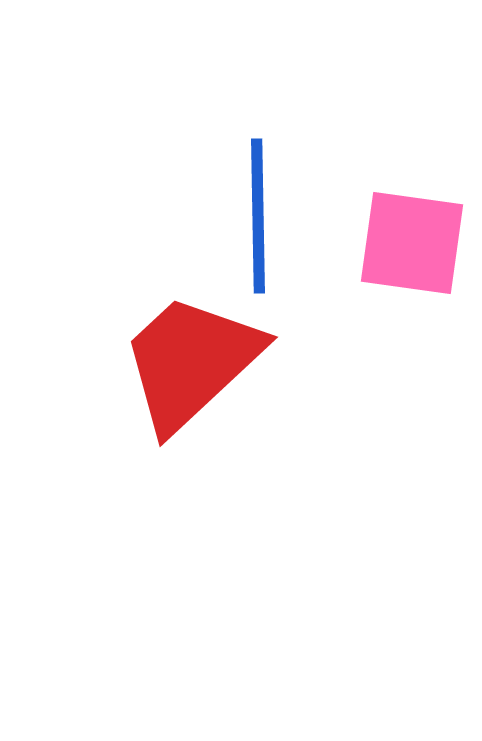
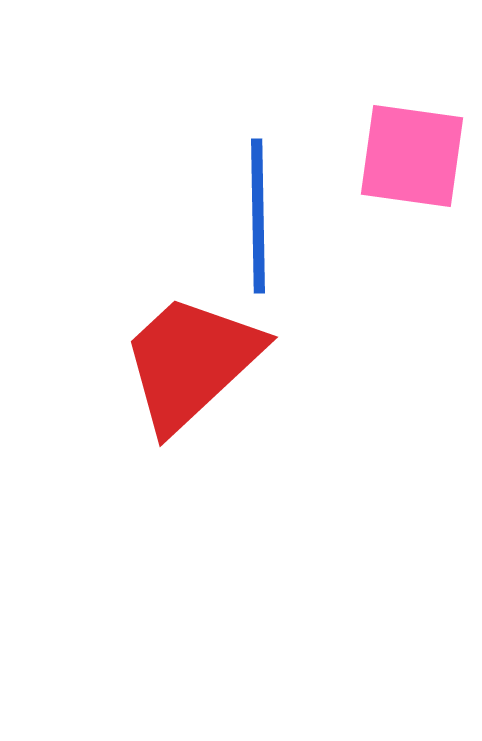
pink square: moved 87 px up
